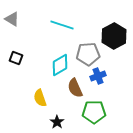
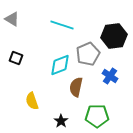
black hexagon: rotated 20 degrees clockwise
gray pentagon: rotated 20 degrees counterclockwise
cyan diamond: rotated 10 degrees clockwise
blue cross: moved 12 px right; rotated 35 degrees counterclockwise
brown semicircle: moved 1 px right, 1 px up; rotated 36 degrees clockwise
yellow semicircle: moved 8 px left, 3 px down
green pentagon: moved 3 px right, 4 px down
black star: moved 4 px right, 1 px up
